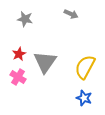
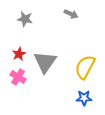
blue star: rotated 21 degrees counterclockwise
